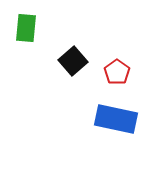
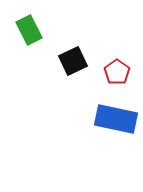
green rectangle: moved 3 px right, 2 px down; rotated 32 degrees counterclockwise
black square: rotated 16 degrees clockwise
